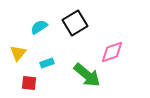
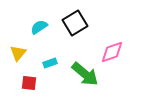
cyan rectangle: moved 3 px right
green arrow: moved 2 px left, 1 px up
